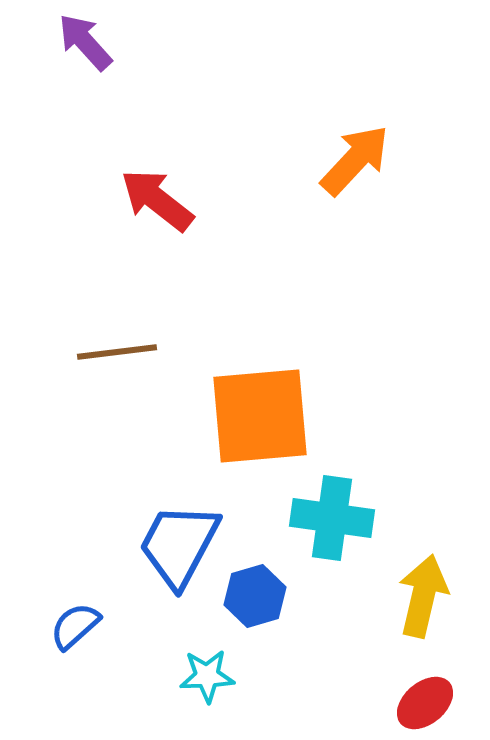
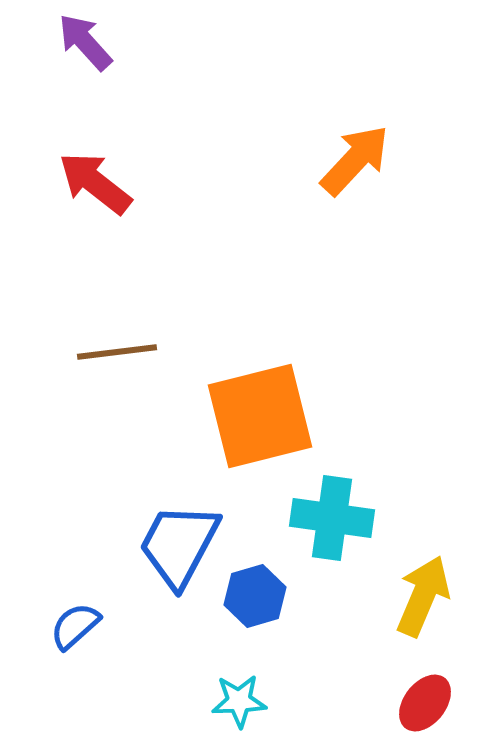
red arrow: moved 62 px left, 17 px up
orange square: rotated 9 degrees counterclockwise
yellow arrow: rotated 10 degrees clockwise
cyan star: moved 32 px right, 25 px down
red ellipse: rotated 12 degrees counterclockwise
